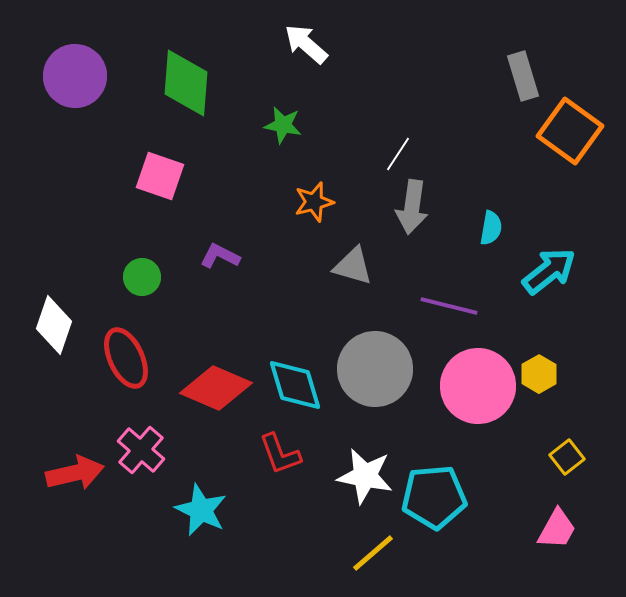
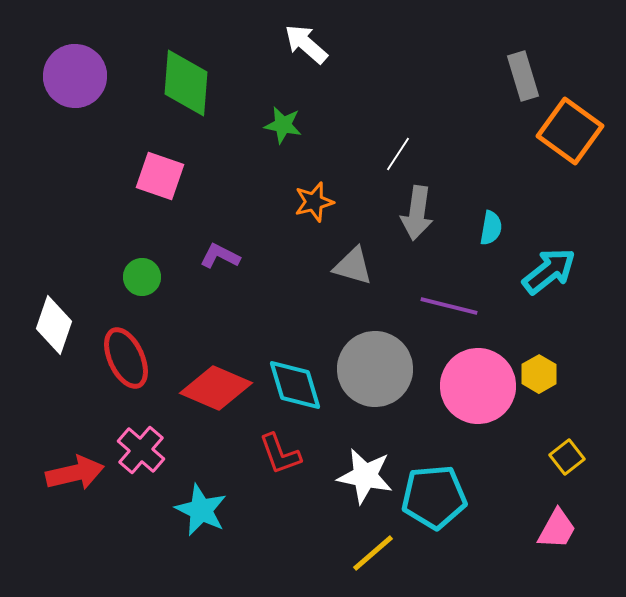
gray arrow: moved 5 px right, 6 px down
